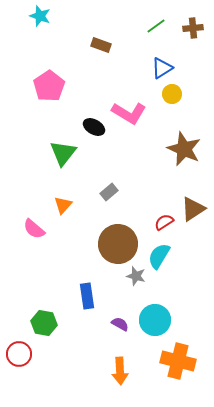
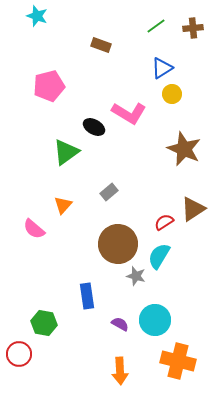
cyan star: moved 3 px left
pink pentagon: rotated 20 degrees clockwise
green triangle: moved 3 px right, 1 px up; rotated 16 degrees clockwise
